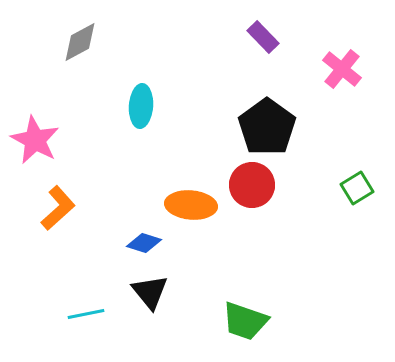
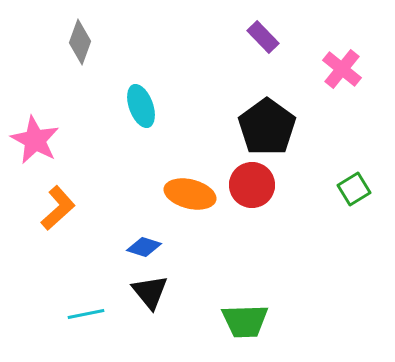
gray diamond: rotated 42 degrees counterclockwise
cyan ellipse: rotated 24 degrees counterclockwise
green square: moved 3 px left, 1 px down
orange ellipse: moved 1 px left, 11 px up; rotated 9 degrees clockwise
blue diamond: moved 4 px down
green trapezoid: rotated 21 degrees counterclockwise
